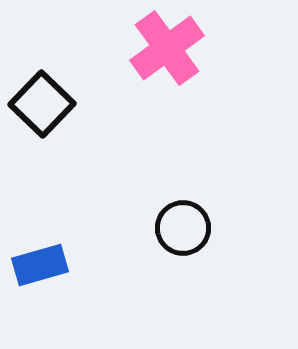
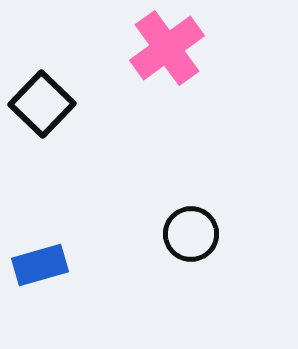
black circle: moved 8 px right, 6 px down
